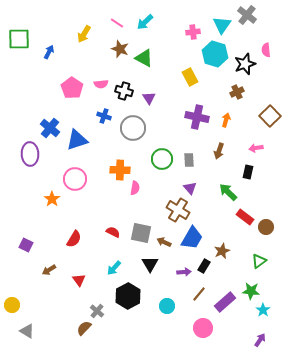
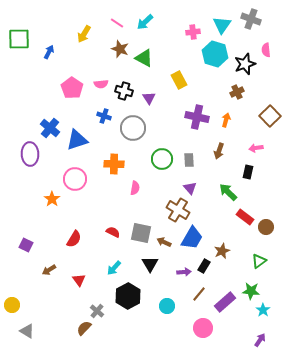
gray cross at (247, 15): moved 4 px right, 4 px down; rotated 18 degrees counterclockwise
yellow rectangle at (190, 77): moved 11 px left, 3 px down
orange cross at (120, 170): moved 6 px left, 6 px up
